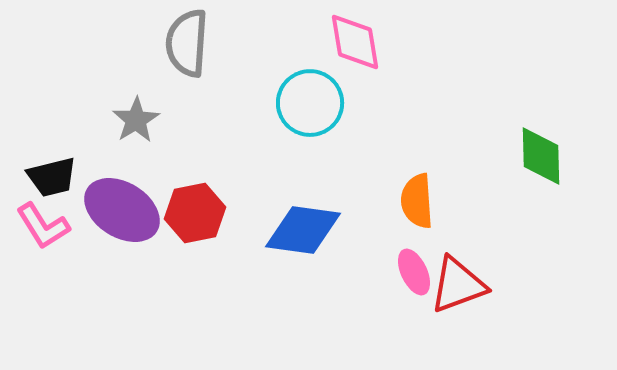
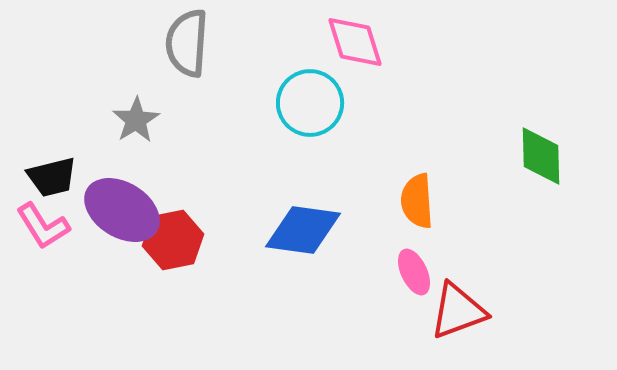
pink diamond: rotated 8 degrees counterclockwise
red hexagon: moved 22 px left, 27 px down
red triangle: moved 26 px down
